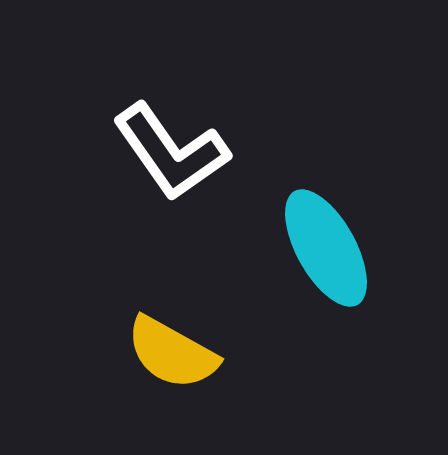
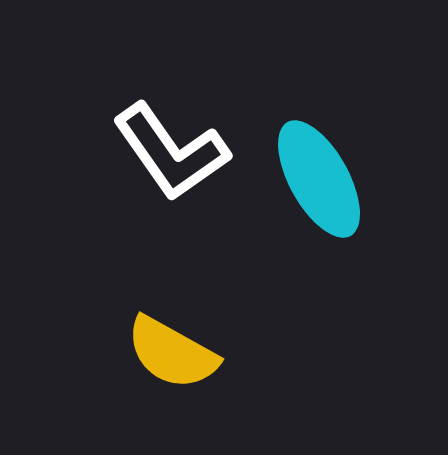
cyan ellipse: moved 7 px left, 69 px up
